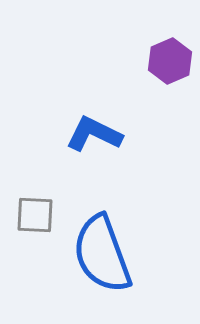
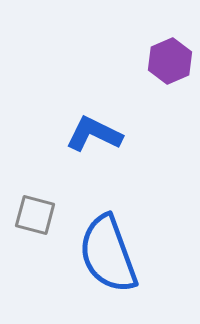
gray square: rotated 12 degrees clockwise
blue semicircle: moved 6 px right
